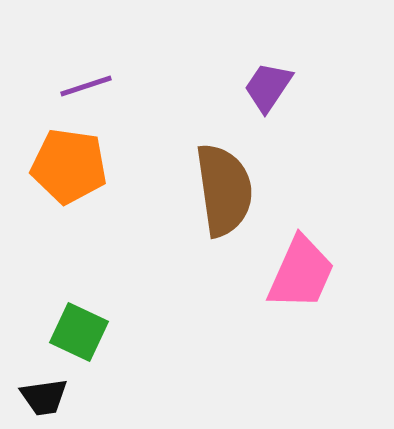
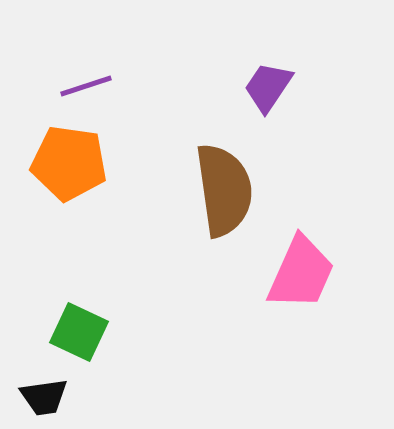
orange pentagon: moved 3 px up
